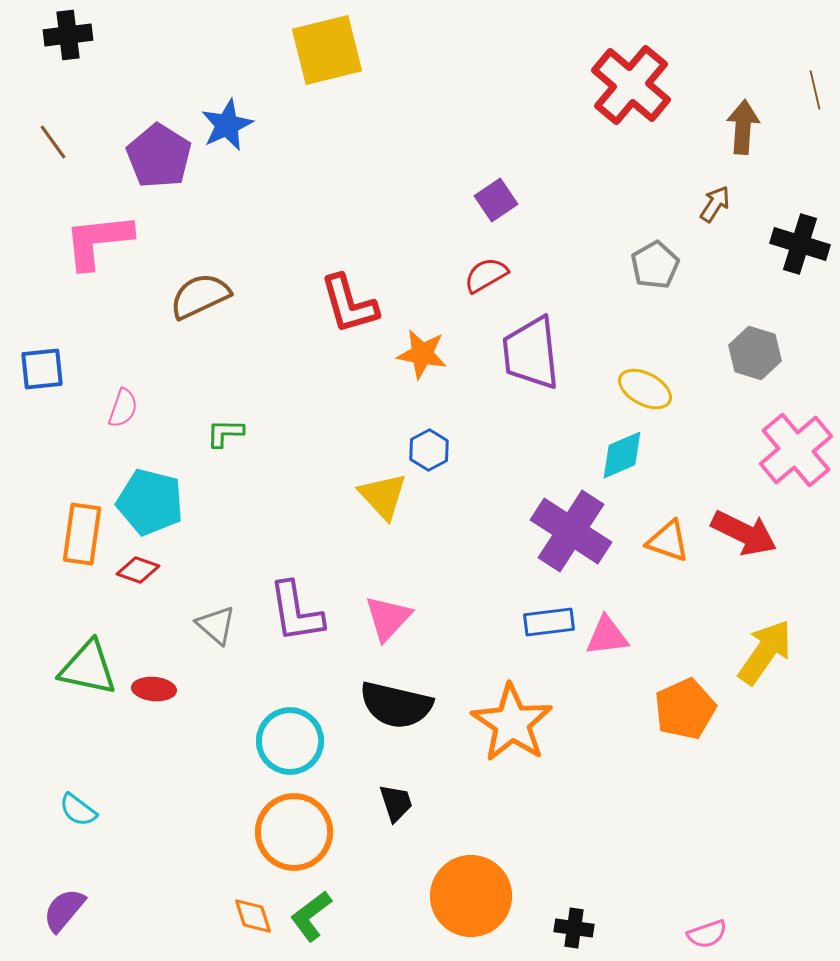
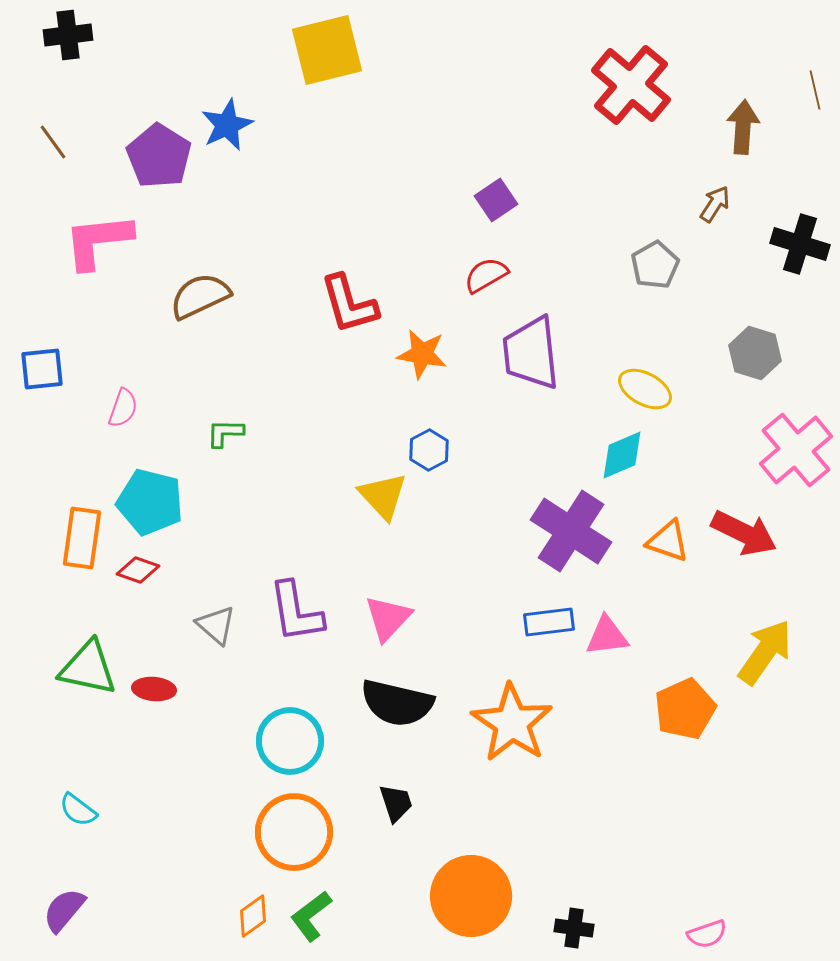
orange rectangle at (82, 534): moved 4 px down
black semicircle at (396, 705): moved 1 px right, 2 px up
orange diamond at (253, 916): rotated 72 degrees clockwise
